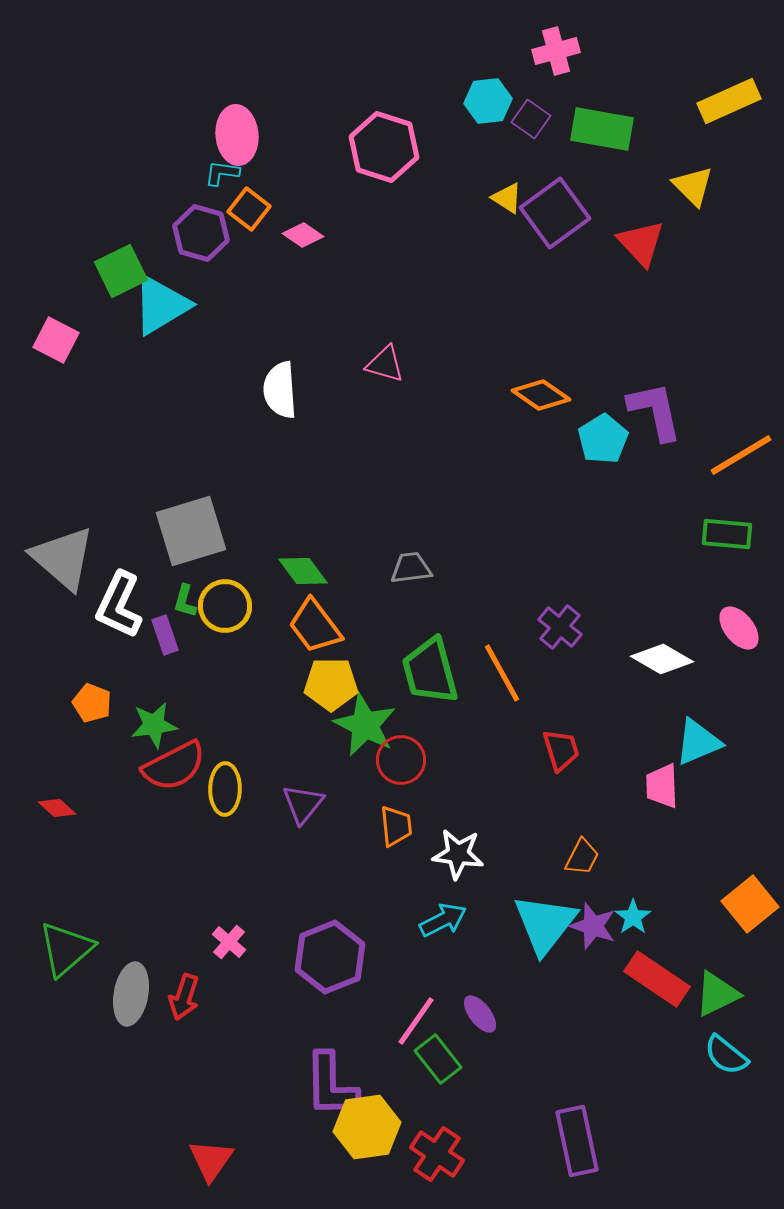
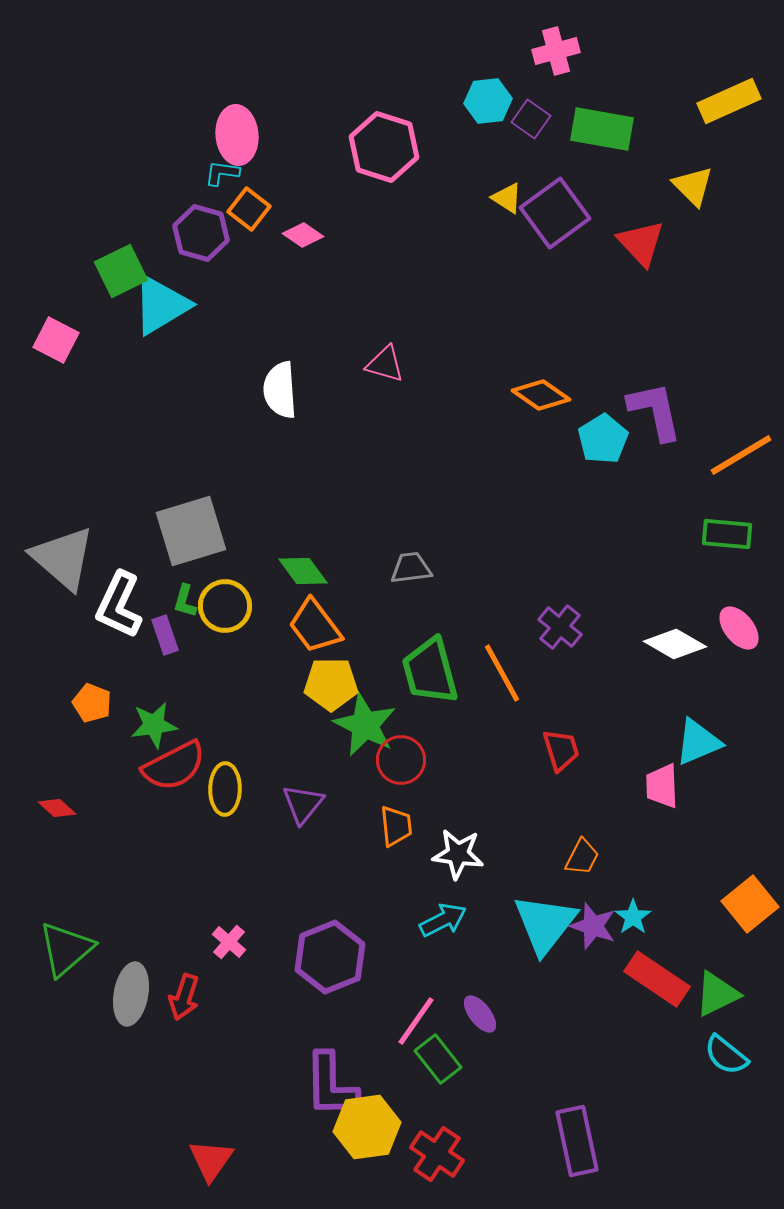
white diamond at (662, 659): moved 13 px right, 15 px up
